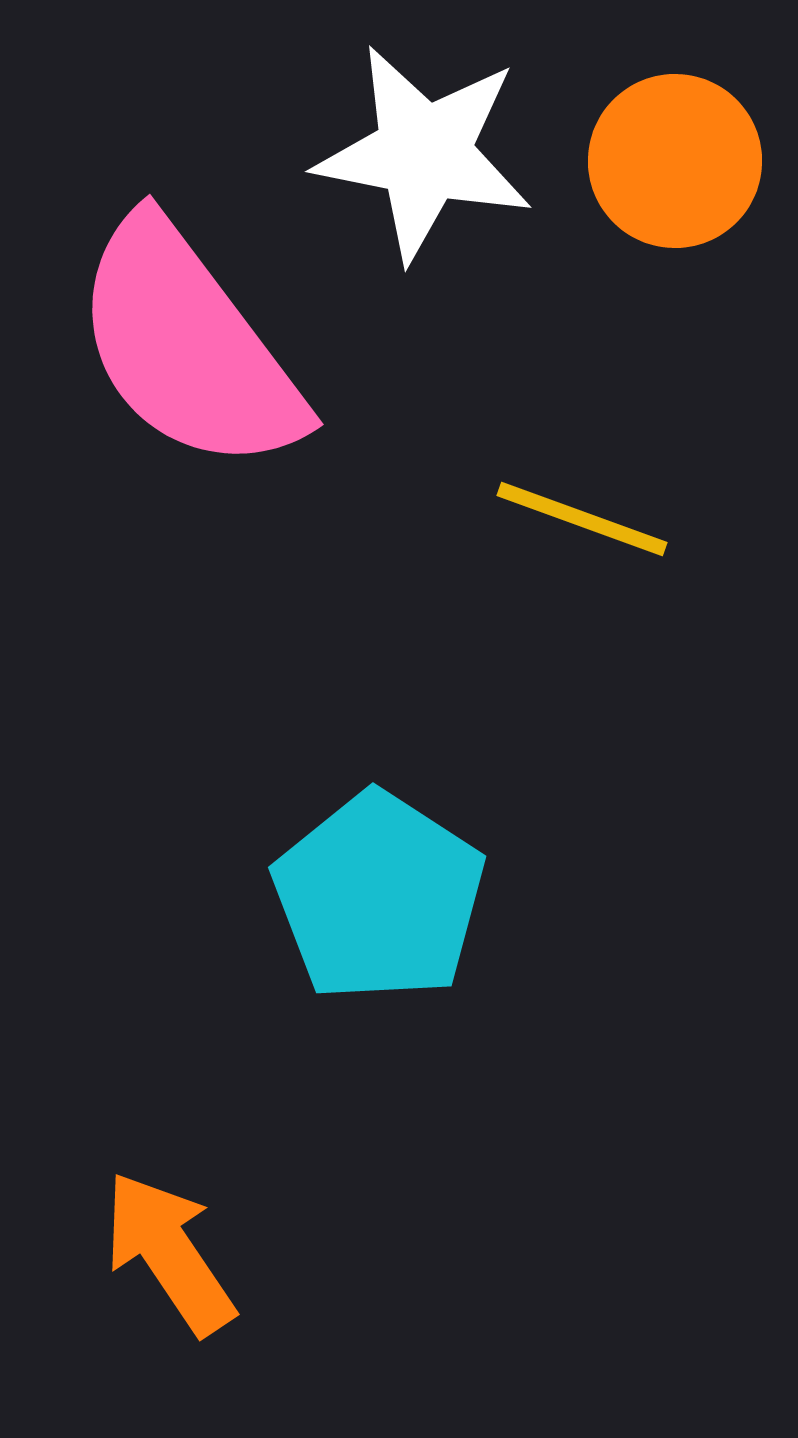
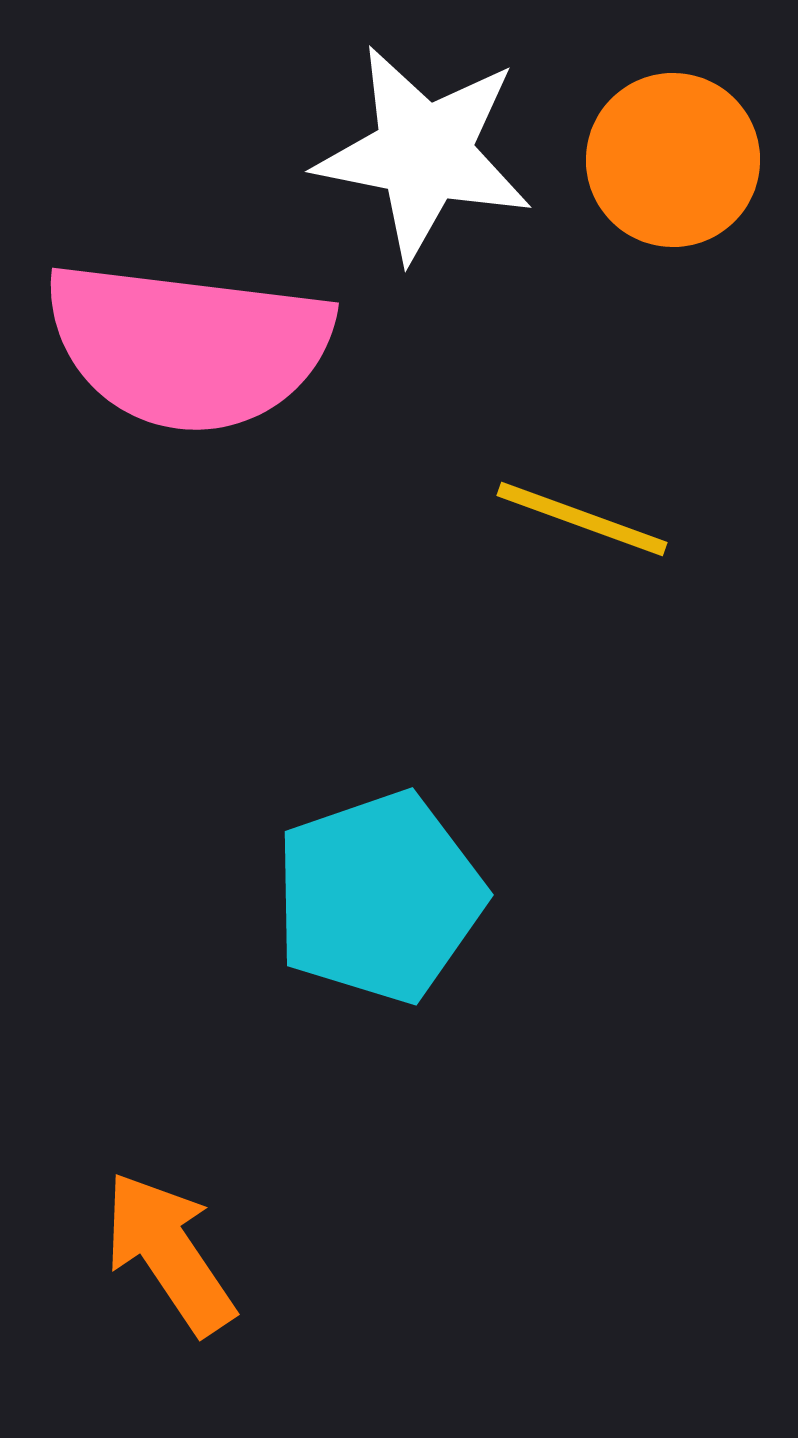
orange circle: moved 2 px left, 1 px up
pink semicircle: rotated 46 degrees counterclockwise
cyan pentagon: rotated 20 degrees clockwise
